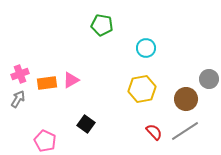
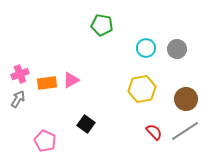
gray circle: moved 32 px left, 30 px up
